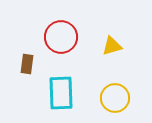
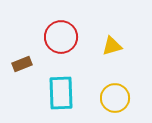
brown rectangle: moved 5 px left; rotated 60 degrees clockwise
